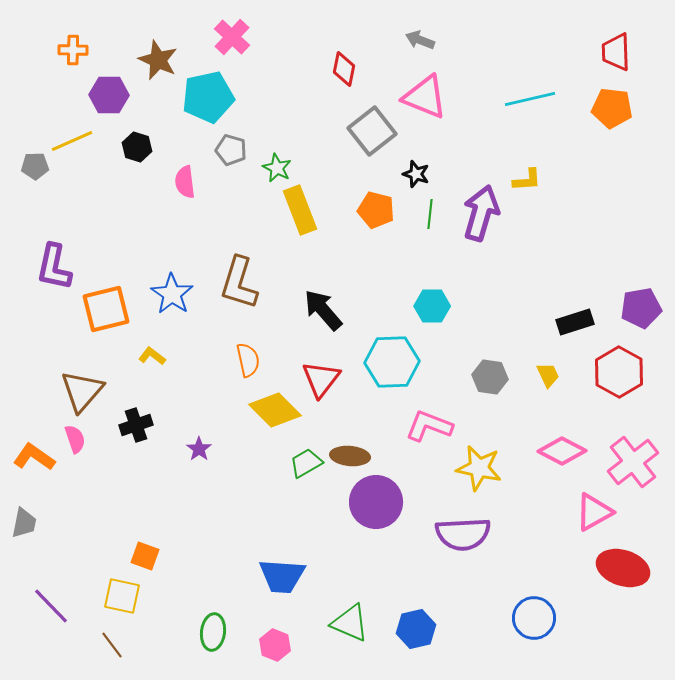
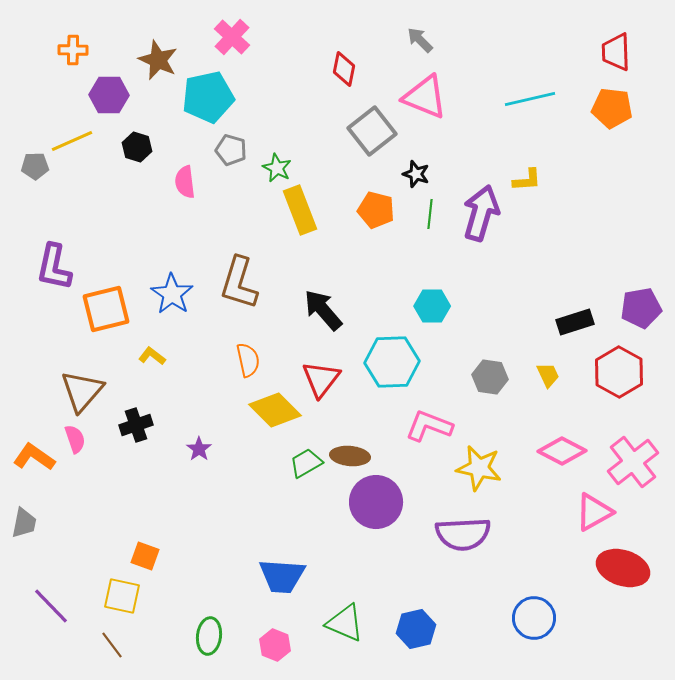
gray arrow at (420, 40): rotated 24 degrees clockwise
green triangle at (350, 623): moved 5 px left
green ellipse at (213, 632): moved 4 px left, 4 px down
